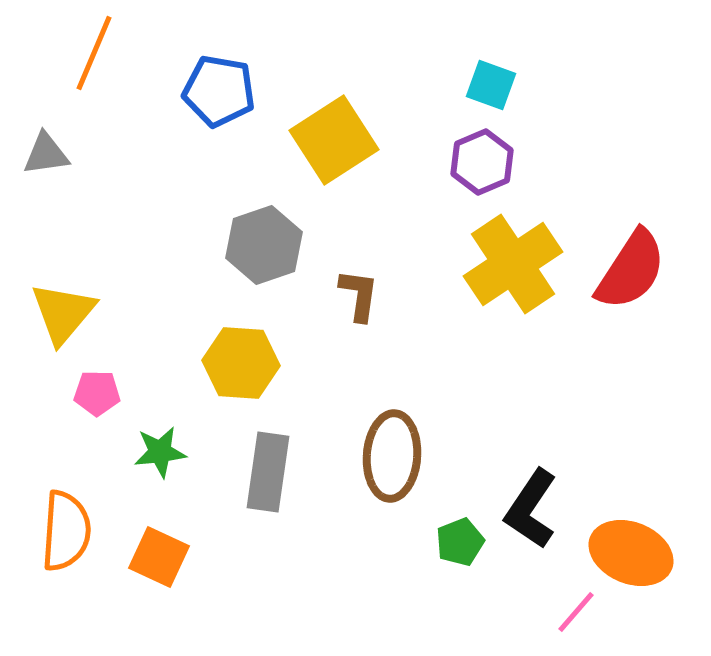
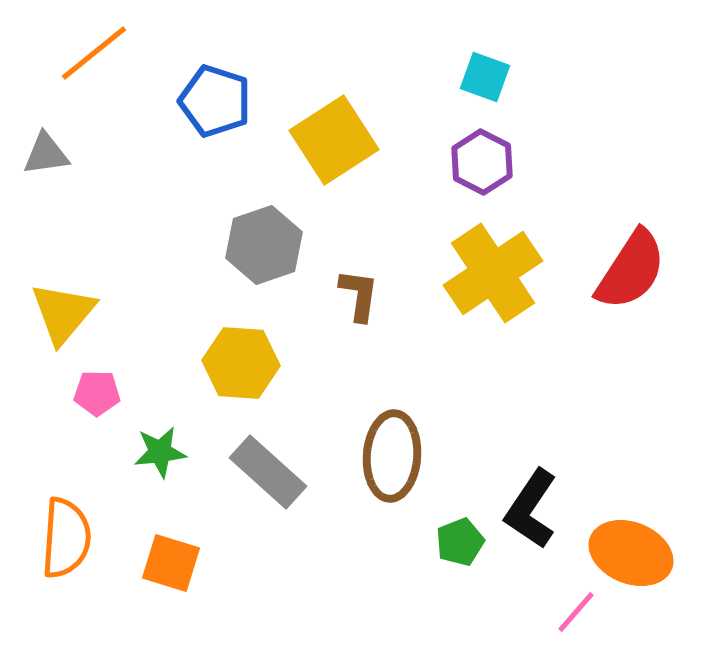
orange line: rotated 28 degrees clockwise
cyan square: moved 6 px left, 8 px up
blue pentagon: moved 4 px left, 10 px down; rotated 8 degrees clockwise
purple hexagon: rotated 10 degrees counterclockwise
yellow cross: moved 20 px left, 9 px down
gray rectangle: rotated 56 degrees counterclockwise
orange semicircle: moved 7 px down
orange square: moved 12 px right, 6 px down; rotated 8 degrees counterclockwise
